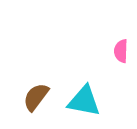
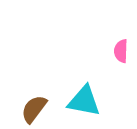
brown semicircle: moved 2 px left, 12 px down
